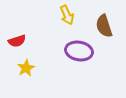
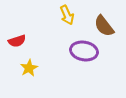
brown semicircle: rotated 20 degrees counterclockwise
purple ellipse: moved 5 px right
yellow star: moved 3 px right
